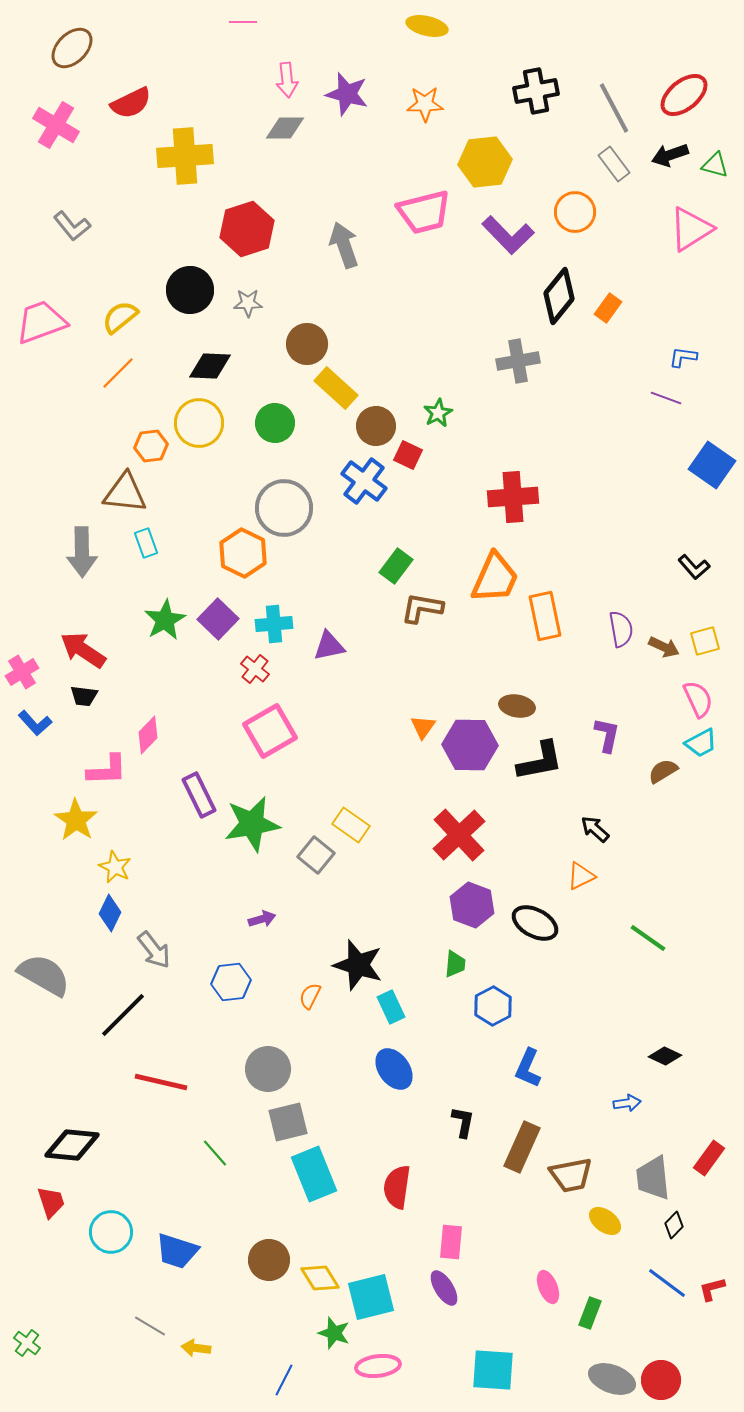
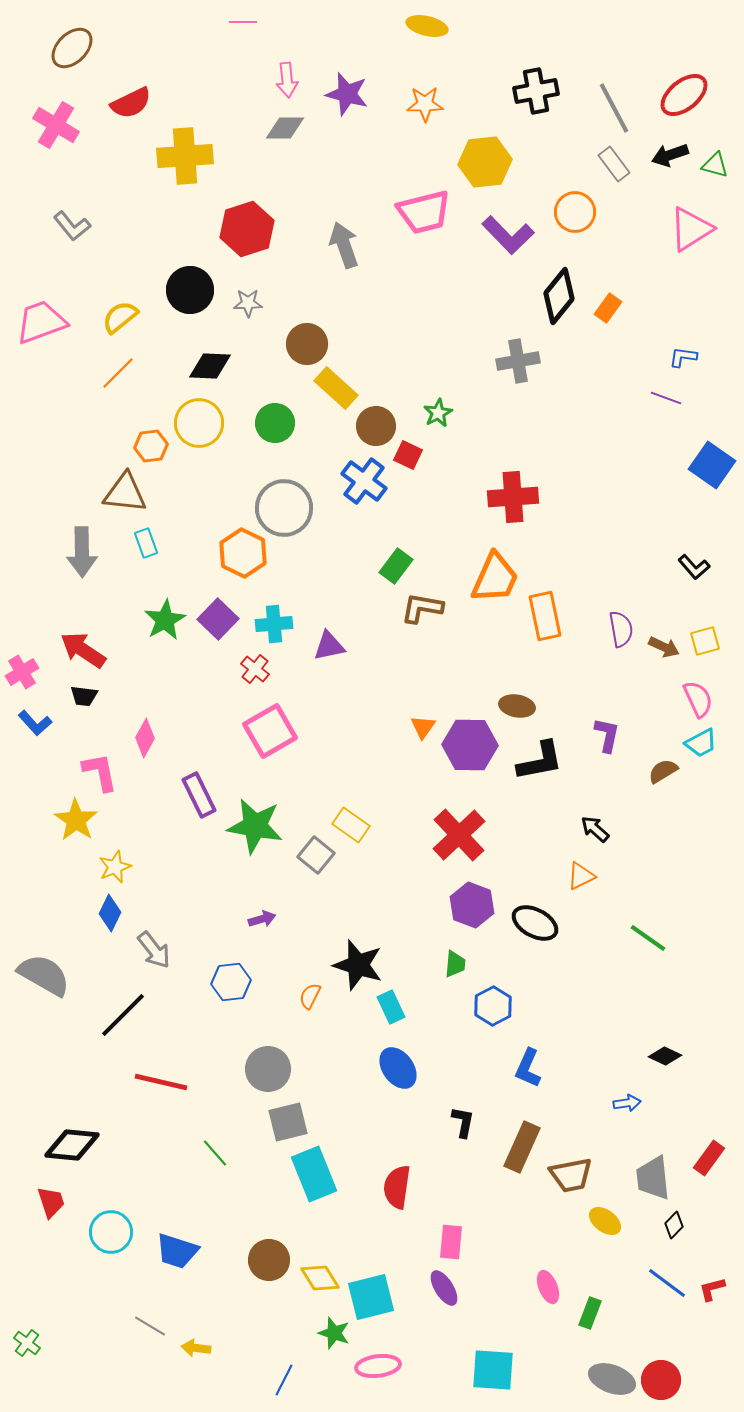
pink diamond at (148, 735): moved 3 px left, 3 px down; rotated 15 degrees counterclockwise
pink L-shape at (107, 770): moved 7 px left, 2 px down; rotated 99 degrees counterclockwise
green star at (252, 824): moved 3 px right, 2 px down; rotated 20 degrees clockwise
yellow star at (115, 867): rotated 24 degrees clockwise
blue ellipse at (394, 1069): moved 4 px right, 1 px up
